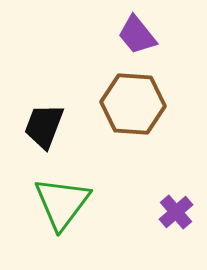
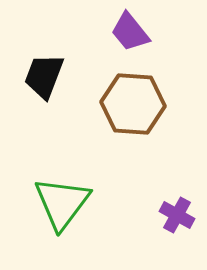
purple trapezoid: moved 7 px left, 3 px up
black trapezoid: moved 50 px up
purple cross: moved 1 px right, 3 px down; rotated 20 degrees counterclockwise
